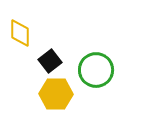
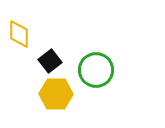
yellow diamond: moved 1 px left, 1 px down
